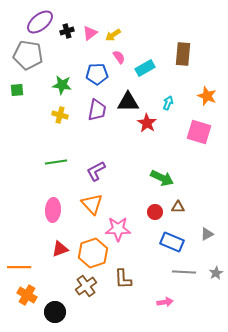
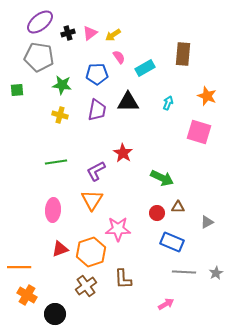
black cross: moved 1 px right, 2 px down
gray pentagon: moved 11 px right, 2 px down
red star: moved 24 px left, 30 px down
orange triangle: moved 4 px up; rotated 15 degrees clockwise
red circle: moved 2 px right, 1 px down
gray triangle: moved 12 px up
orange hexagon: moved 2 px left, 1 px up
pink arrow: moved 1 px right, 2 px down; rotated 21 degrees counterclockwise
black circle: moved 2 px down
